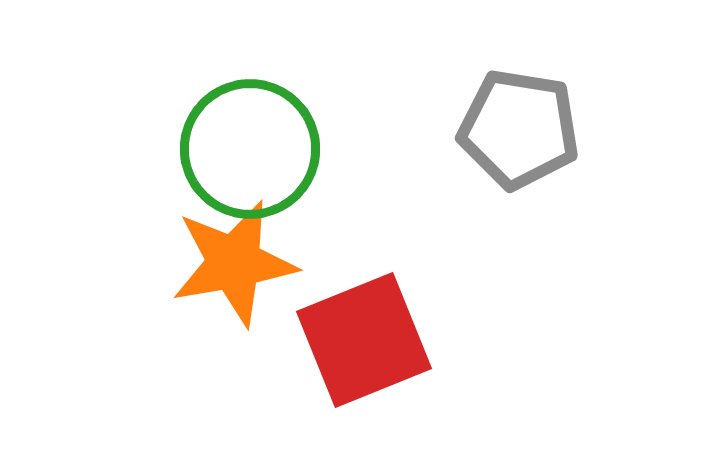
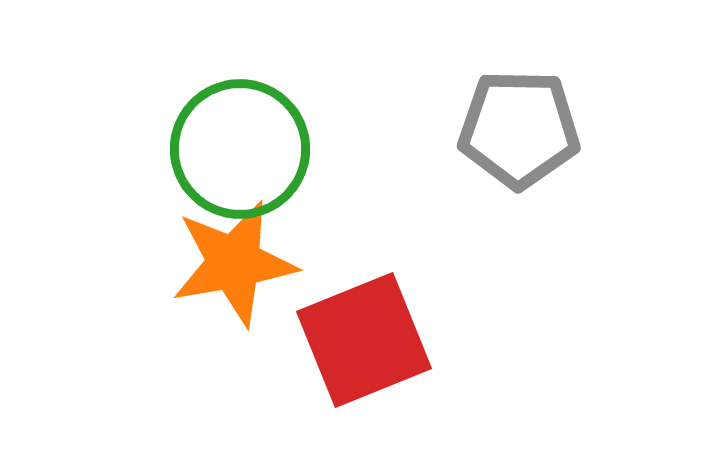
gray pentagon: rotated 8 degrees counterclockwise
green circle: moved 10 px left
